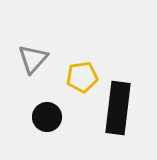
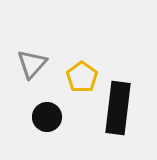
gray triangle: moved 1 px left, 5 px down
yellow pentagon: rotated 28 degrees counterclockwise
